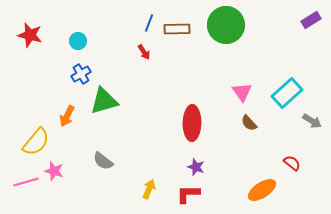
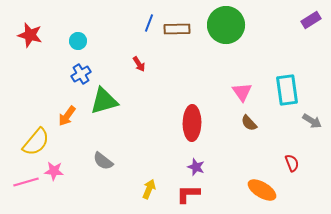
red arrow: moved 5 px left, 12 px down
cyan rectangle: moved 3 px up; rotated 56 degrees counterclockwise
orange arrow: rotated 10 degrees clockwise
red semicircle: rotated 30 degrees clockwise
pink star: rotated 12 degrees counterclockwise
orange ellipse: rotated 64 degrees clockwise
